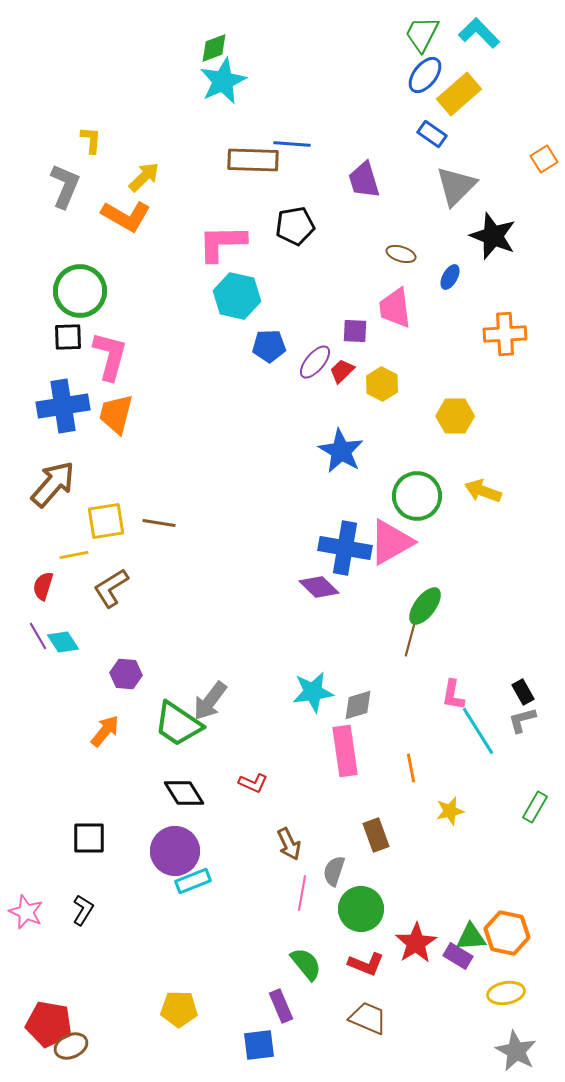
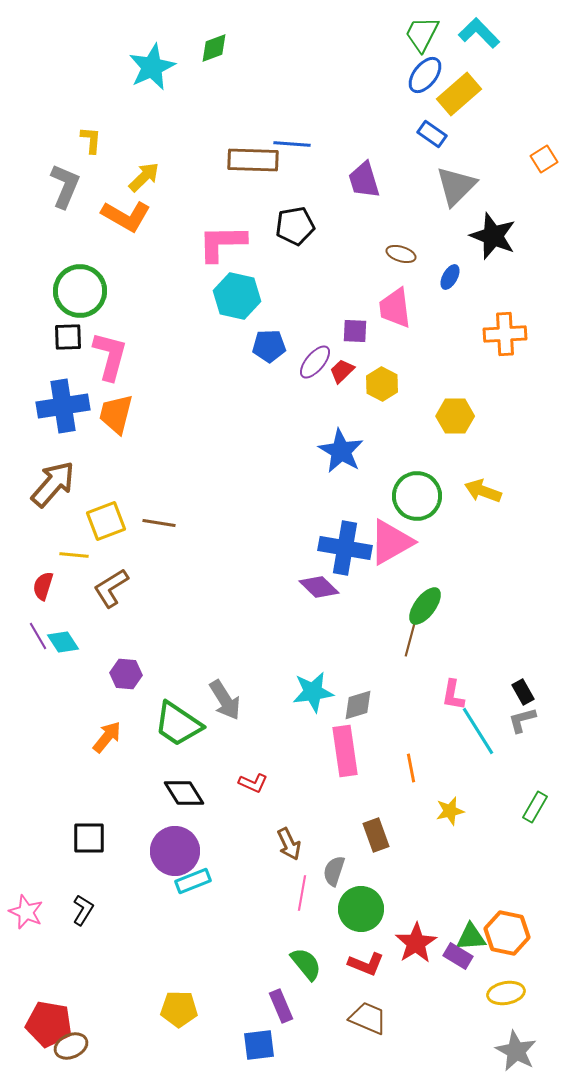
cyan star at (223, 81): moved 71 px left, 14 px up
yellow square at (106, 521): rotated 12 degrees counterclockwise
yellow line at (74, 555): rotated 16 degrees clockwise
gray arrow at (210, 701): moved 15 px right, 1 px up; rotated 69 degrees counterclockwise
orange arrow at (105, 731): moved 2 px right, 6 px down
